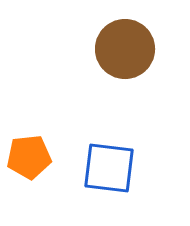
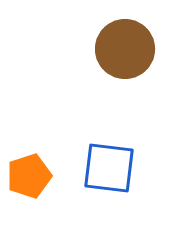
orange pentagon: moved 19 px down; rotated 12 degrees counterclockwise
